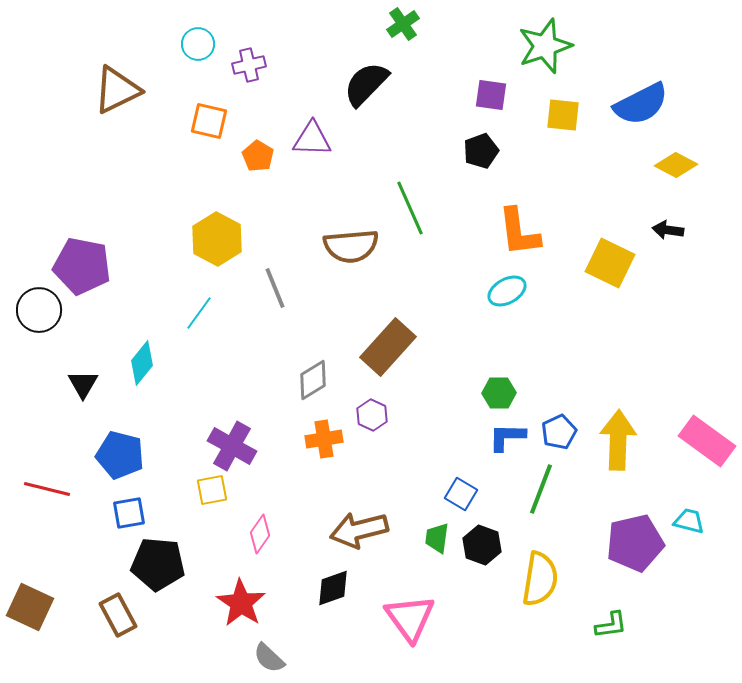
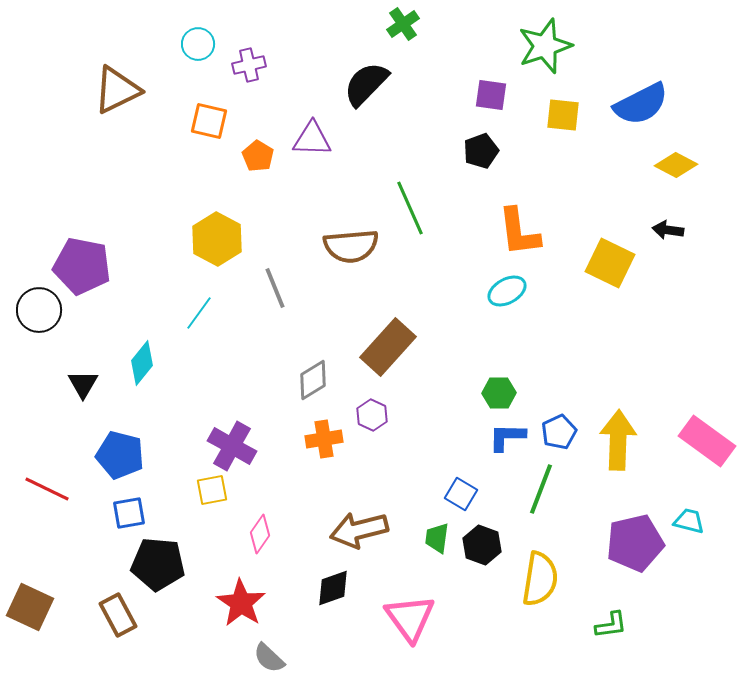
red line at (47, 489): rotated 12 degrees clockwise
